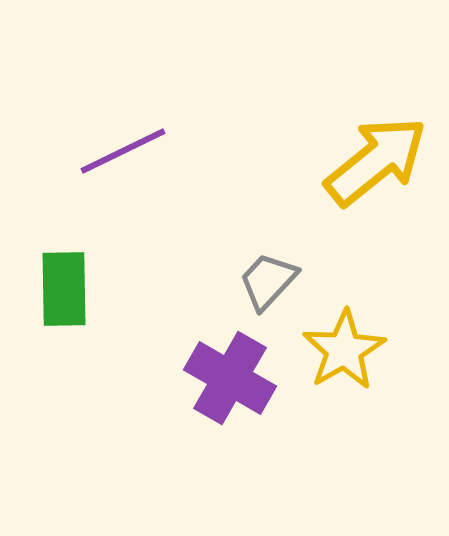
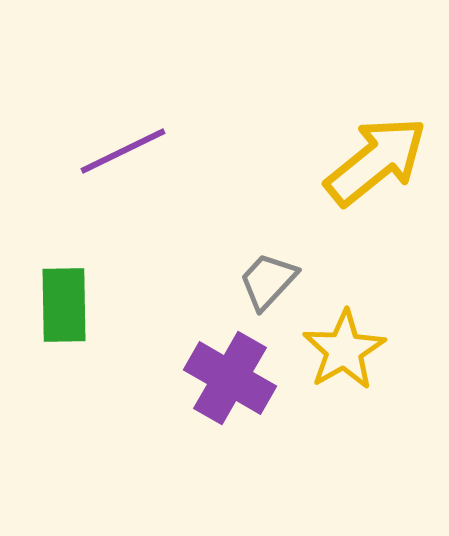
green rectangle: moved 16 px down
